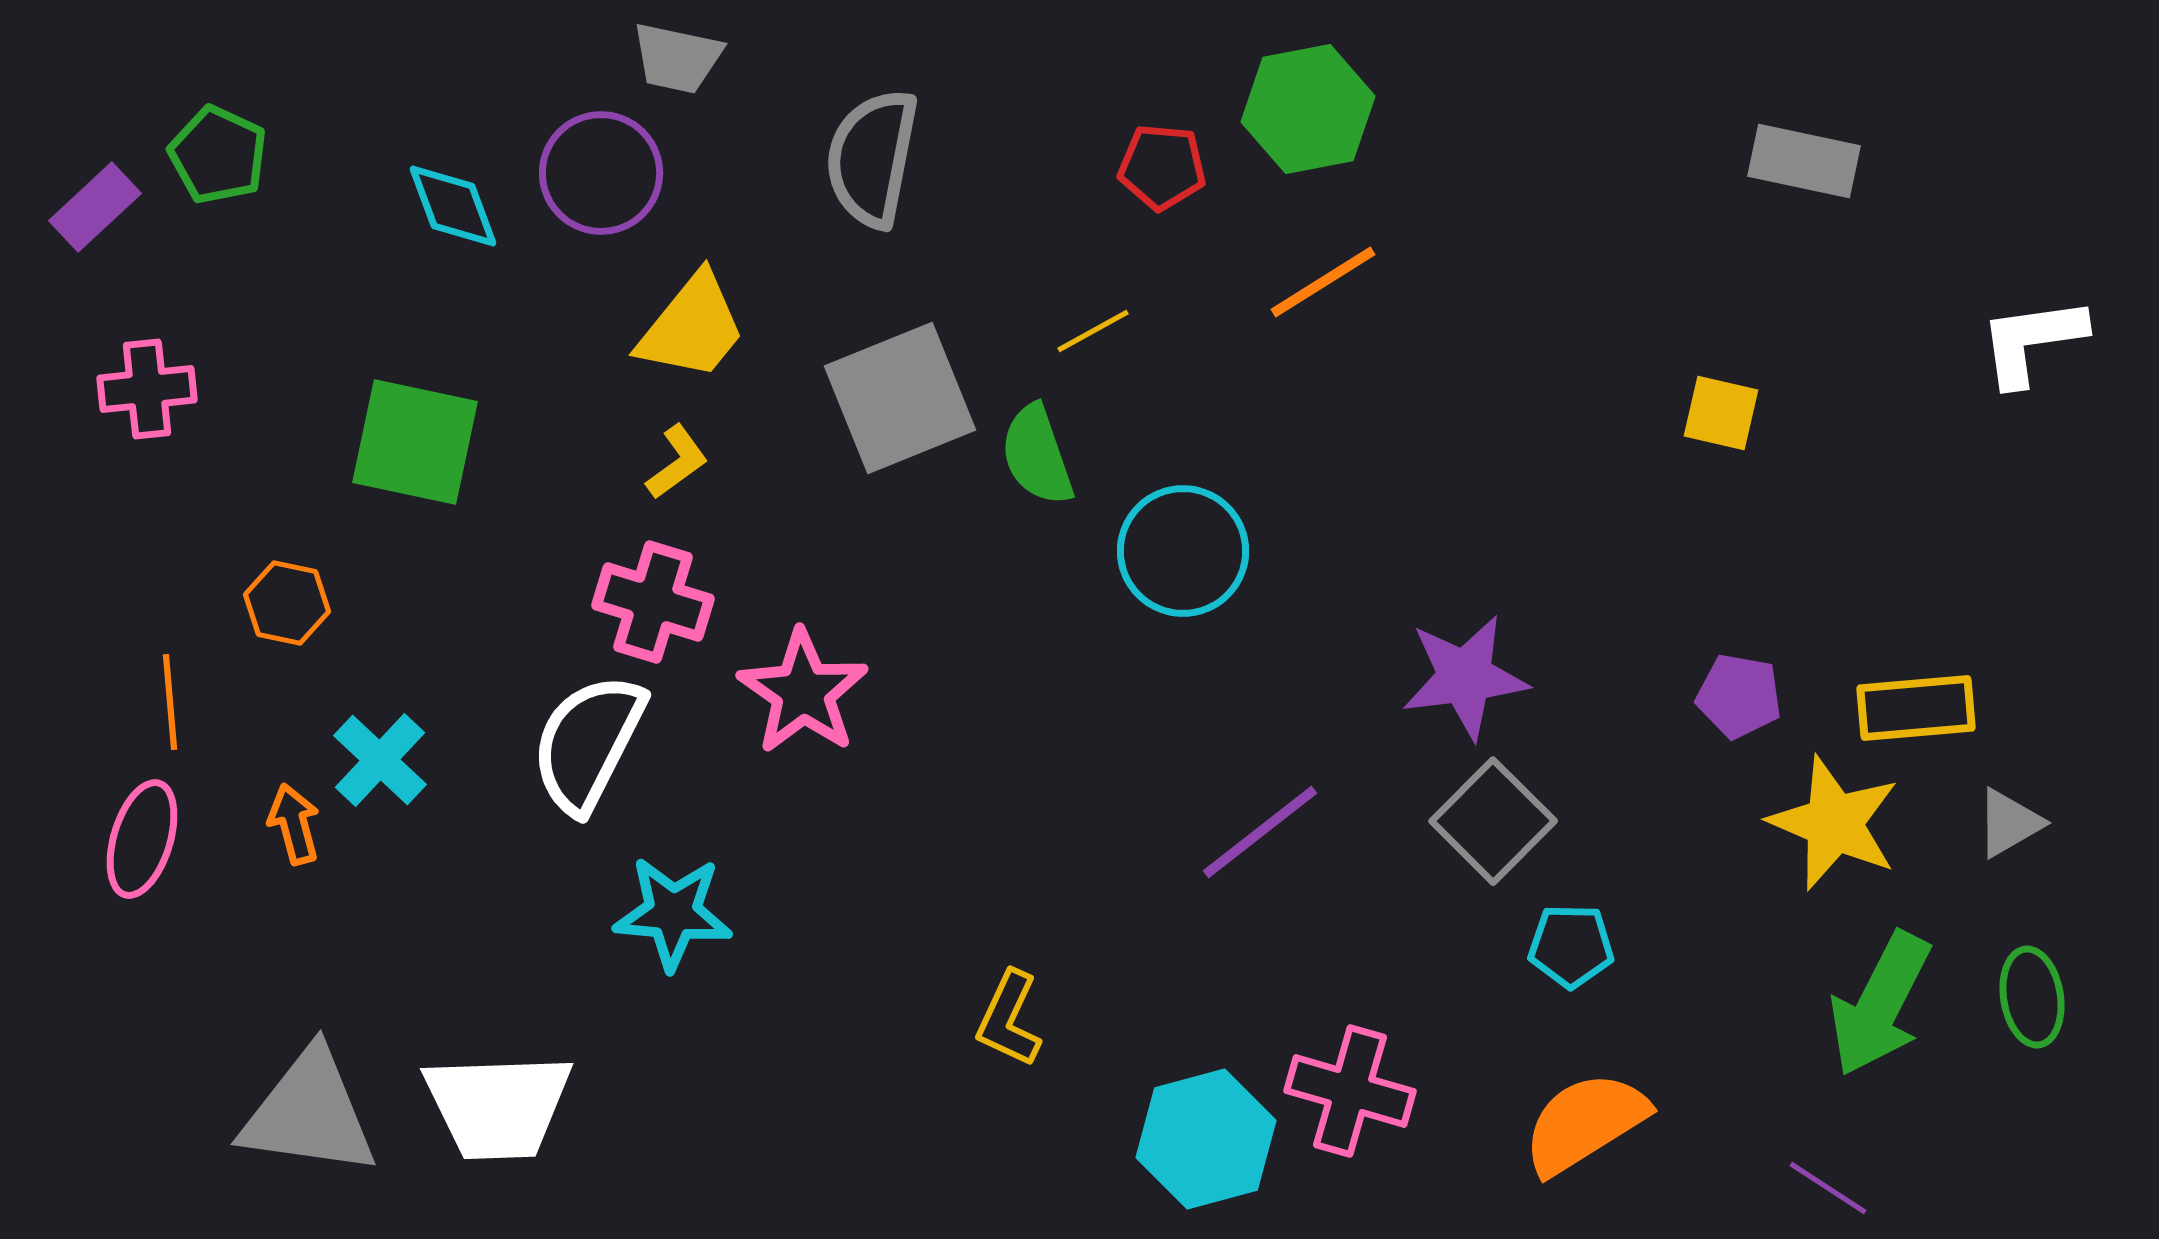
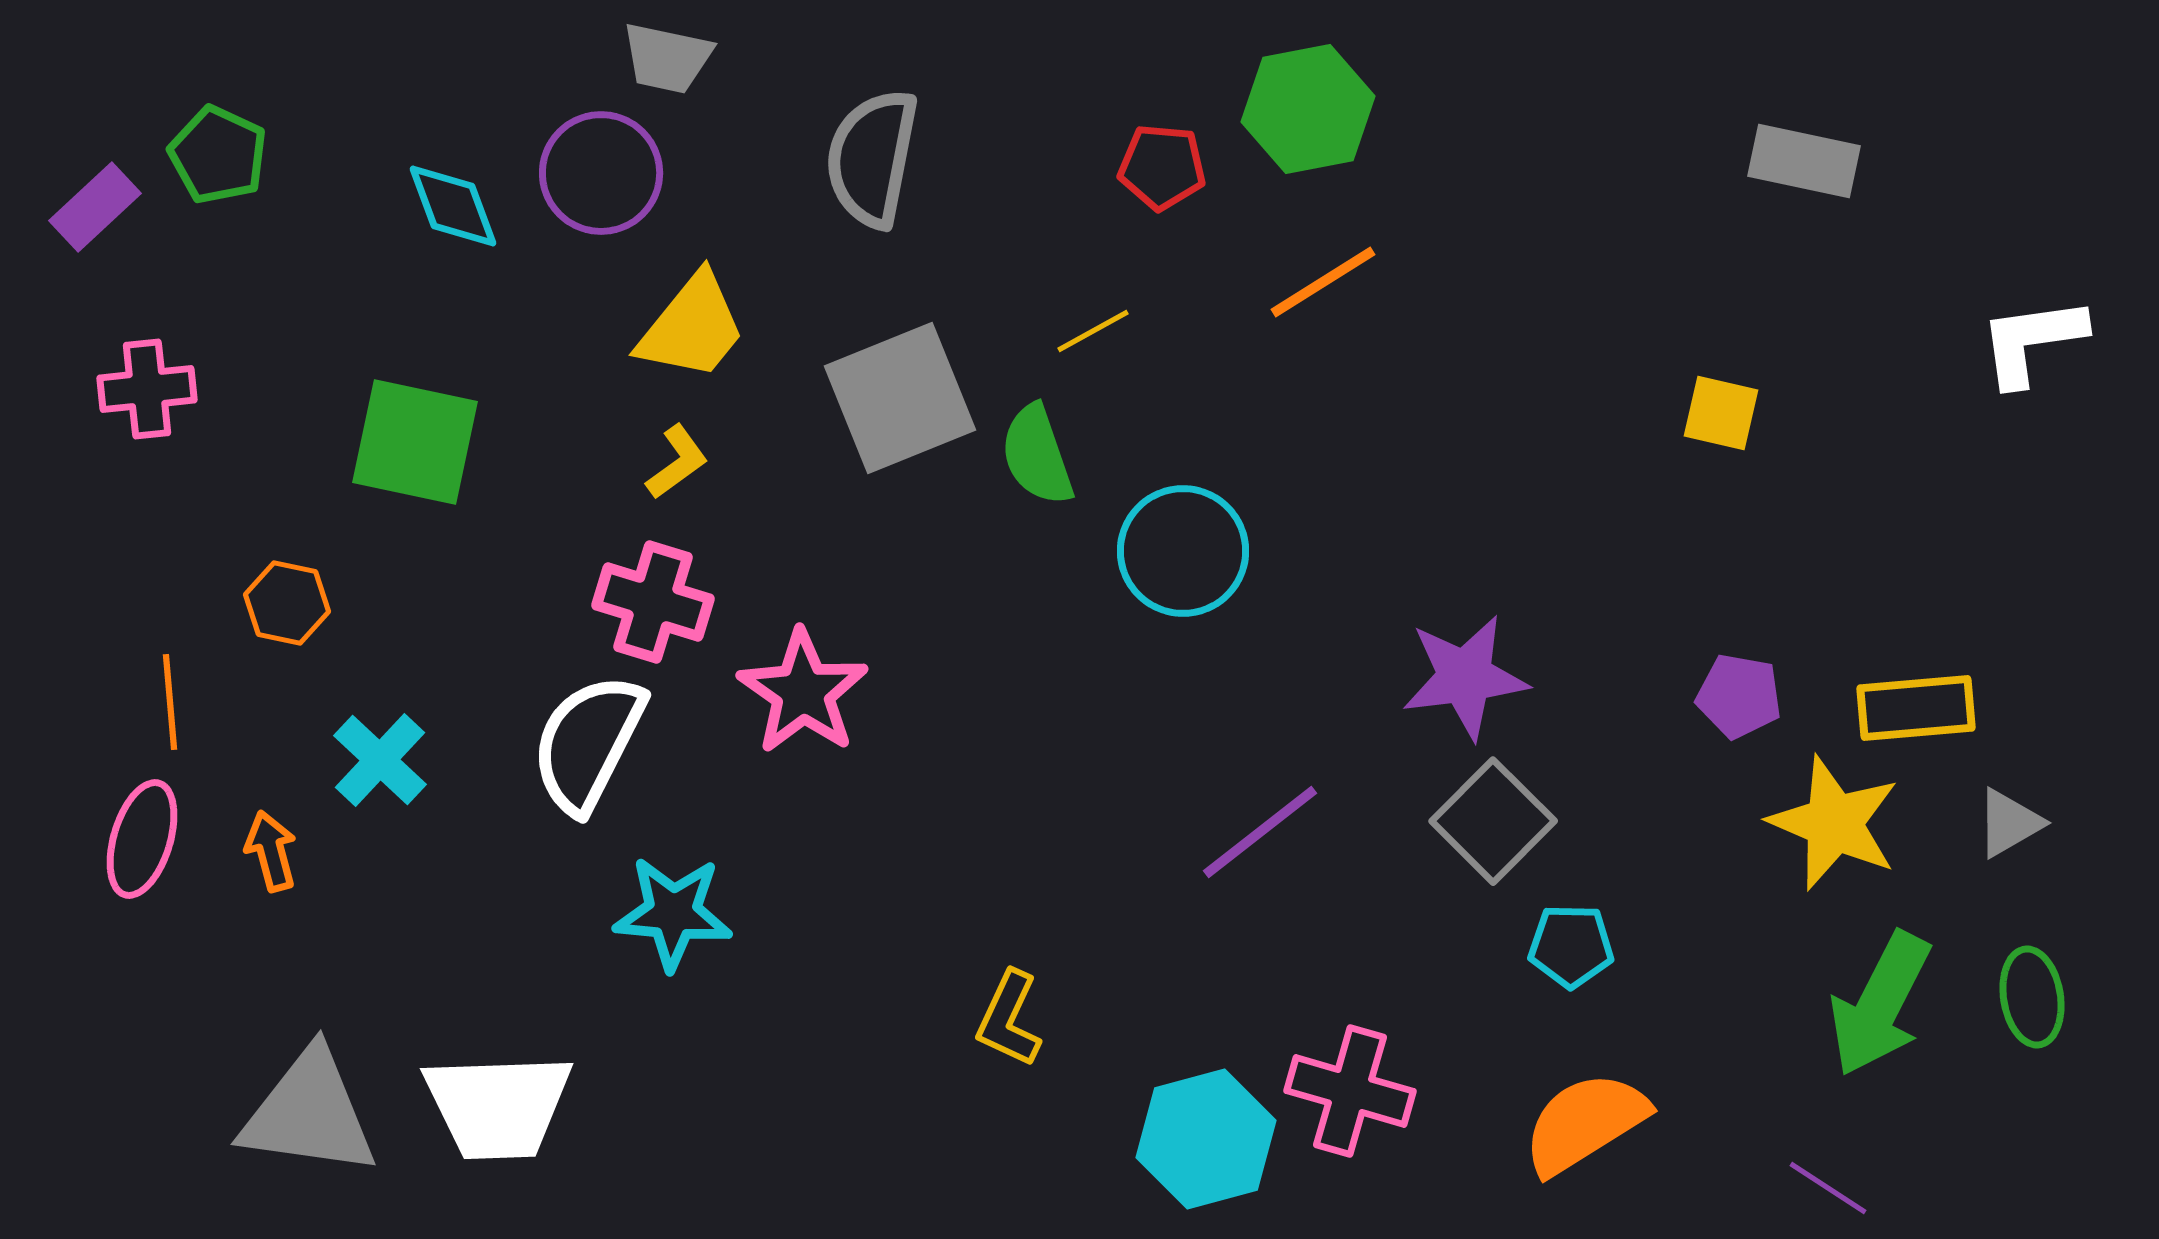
gray trapezoid at (677, 58): moved 10 px left
orange arrow at (294, 824): moved 23 px left, 27 px down
